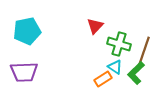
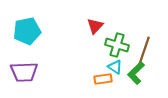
green cross: moved 2 px left, 1 px down
orange rectangle: rotated 24 degrees clockwise
